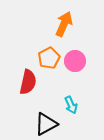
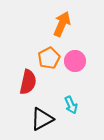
orange arrow: moved 2 px left
black triangle: moved 4 px left, 5 px up
